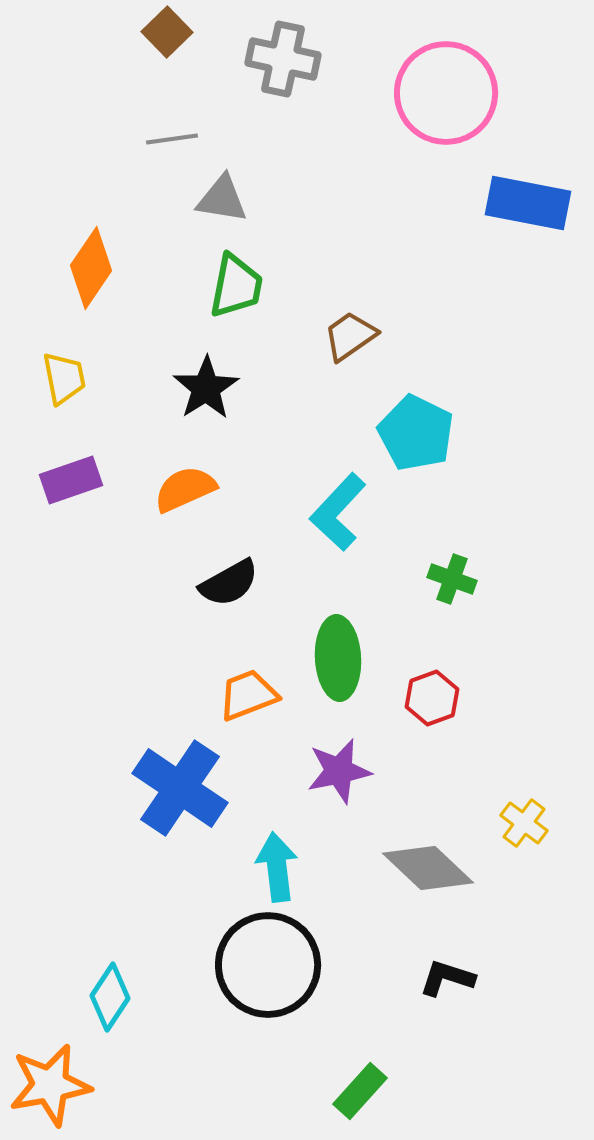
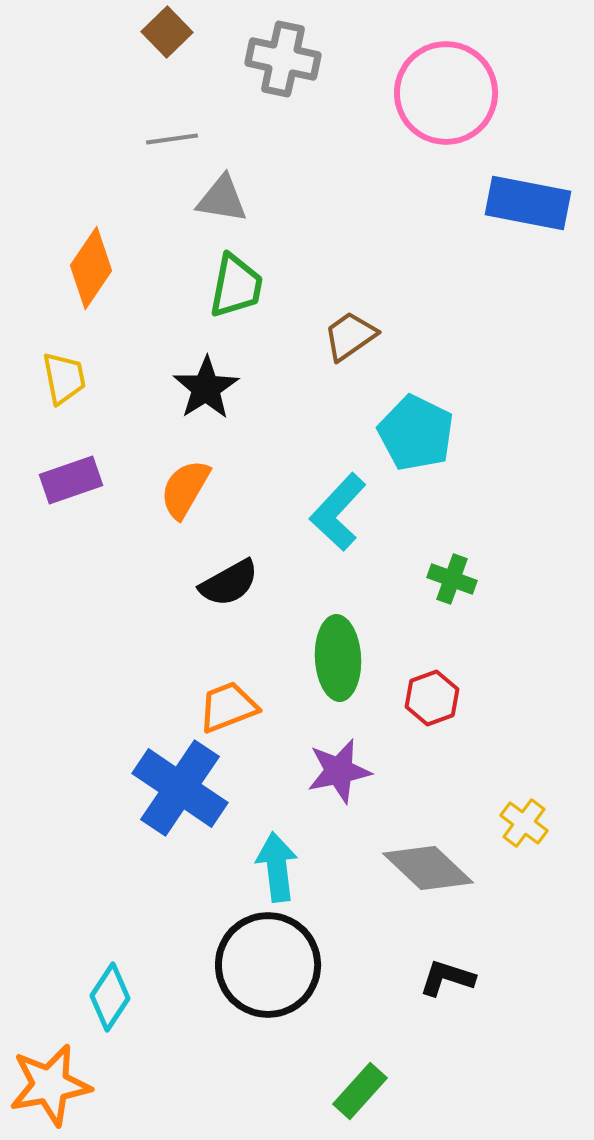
orange semicircle: rotated 36 degrees counterclockwise
orange trapezoid: moved 20 px left, 12 px down
